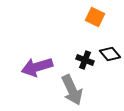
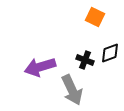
black diamond: moved 1 px up; rotated 70 degrees counterclockwise
purple arrow: moved 3 px right
